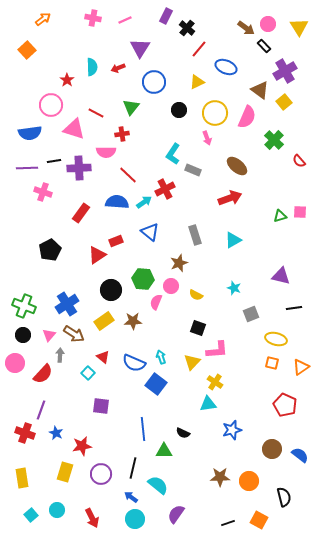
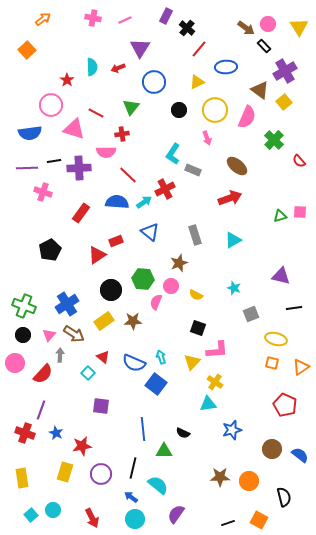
blue ellipse at (226, 67): rotated 25 degrees counterclockwise
yellow circle at (215, 113): moved 3 px up
cyan circle at (57, 510): moved 4 px left
